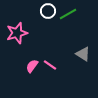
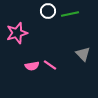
green line: moved 2 px right; rotated 18 degrees clockwise
gray triangle: rotated 14 degrees clockwise
pink semicircle: rotated 136 degrees counterclockwise
